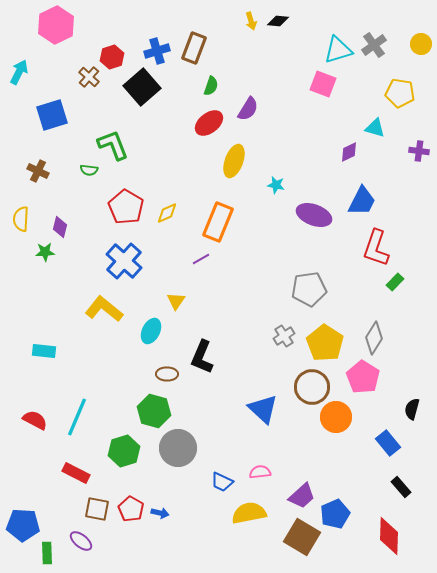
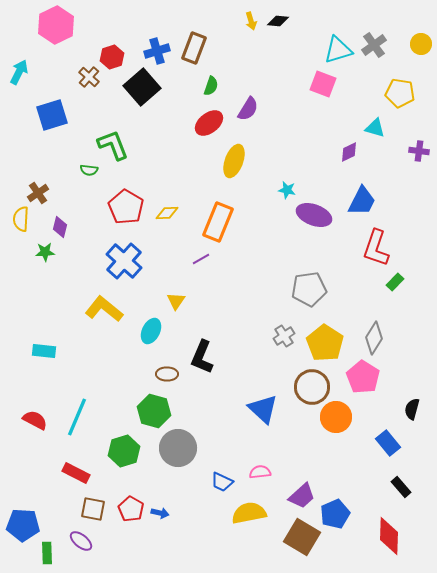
brown cross at (38, 171): moved 22 px down; rotated 30 degrees clockwise
cyan star at (276, 185): moved 11 px right, 5 px down
yellow diamond at (167, 213): rotated 20 degrees clockwise
brown square at (97, 509): moved 4 px left
